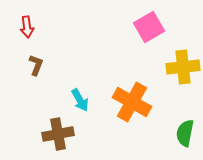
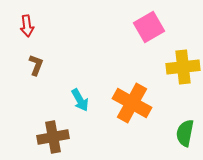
red arrow: moved 1 px up
orange cross: moved 1 px down
brown cross: moved 5 px left, 3 px down
